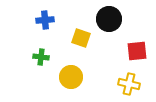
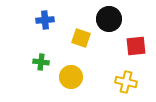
red square: moved 1 px left, 5 px up
green cross: moved 5 px down
yellow cross: moved 3 px left, 2 px up
